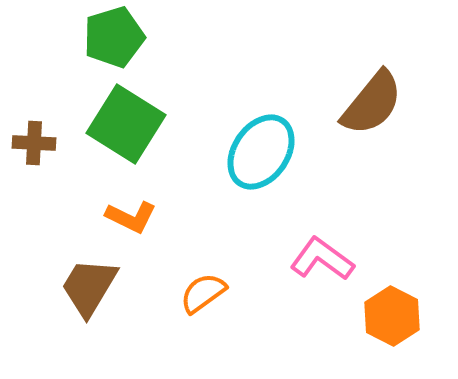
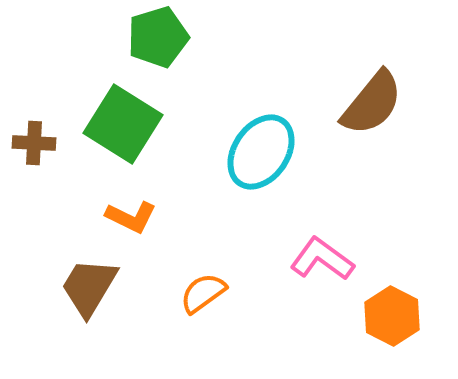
green pentagon: moved 44 px right
green square: moved 3 px left
